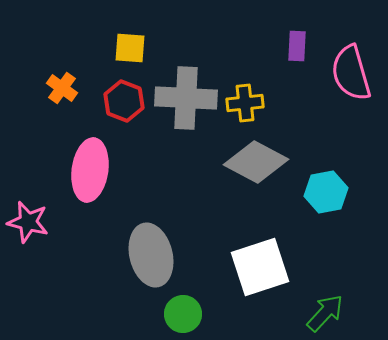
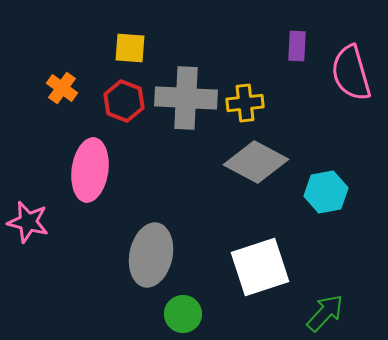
gray ellipse: rotated 26 degrees clockwise
